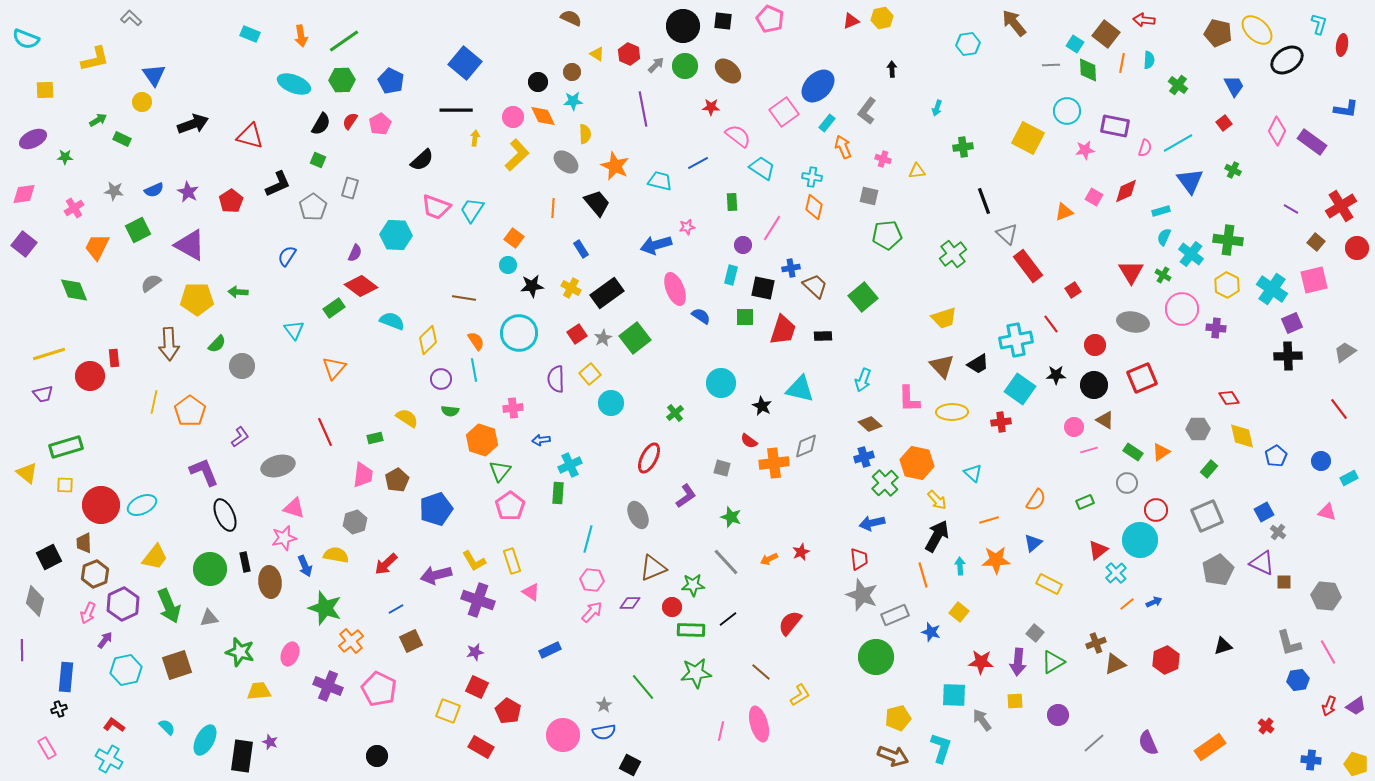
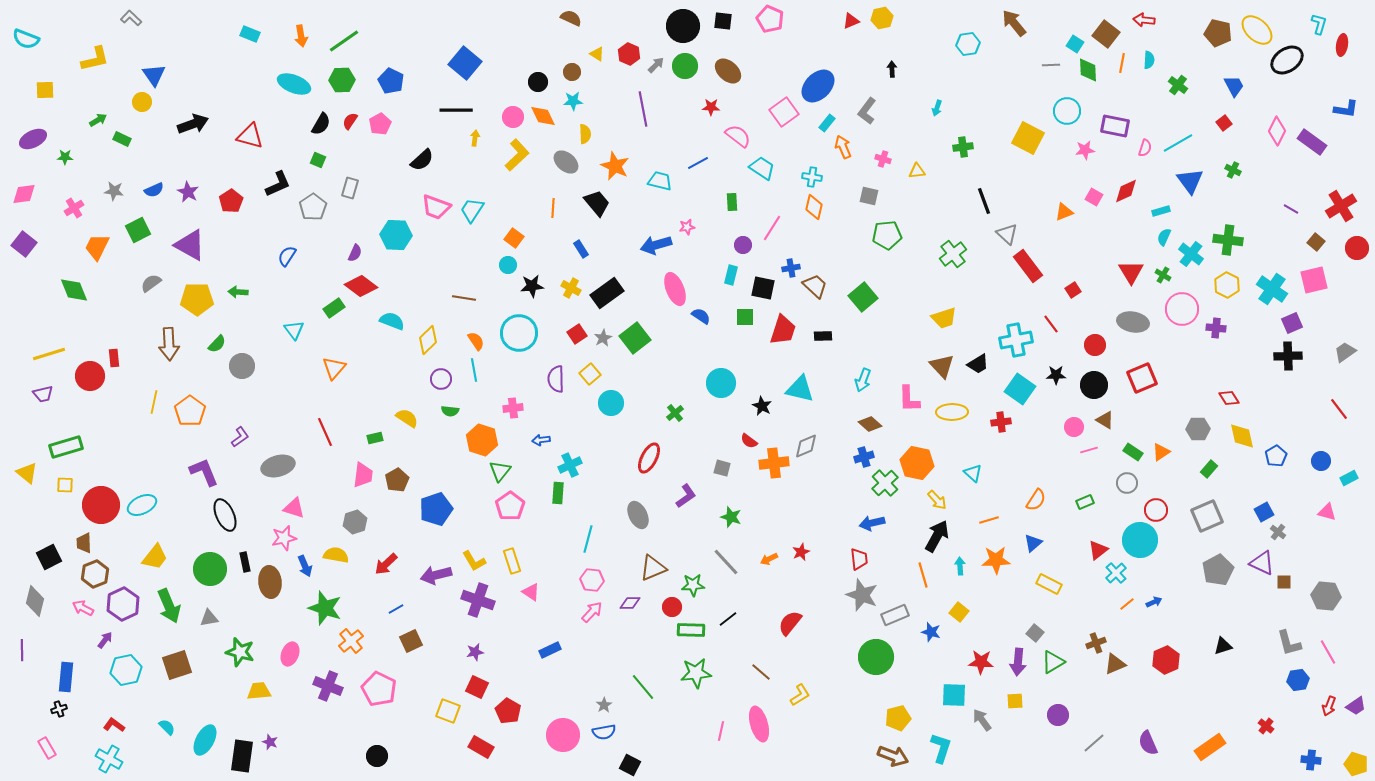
pink arrow at (88, 613): moved 5 px left, 5 px up; rotated 95 degrees clockwise
